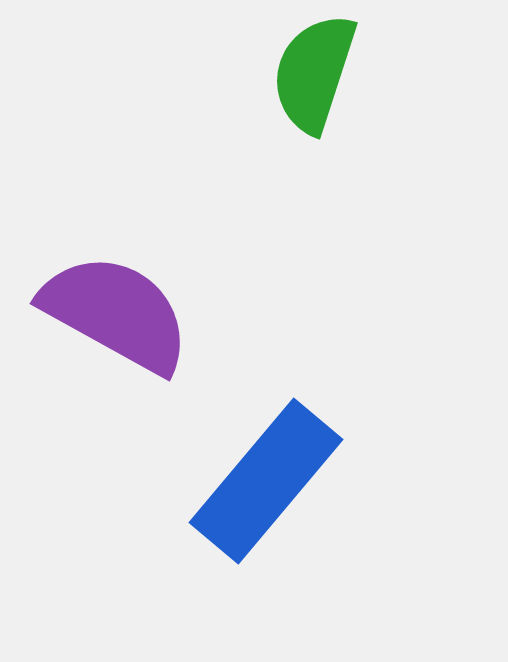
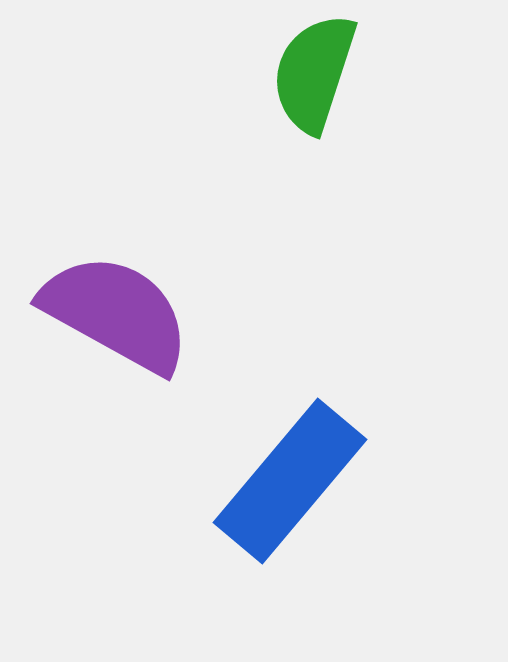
blue rectangle: moved 24 px right
